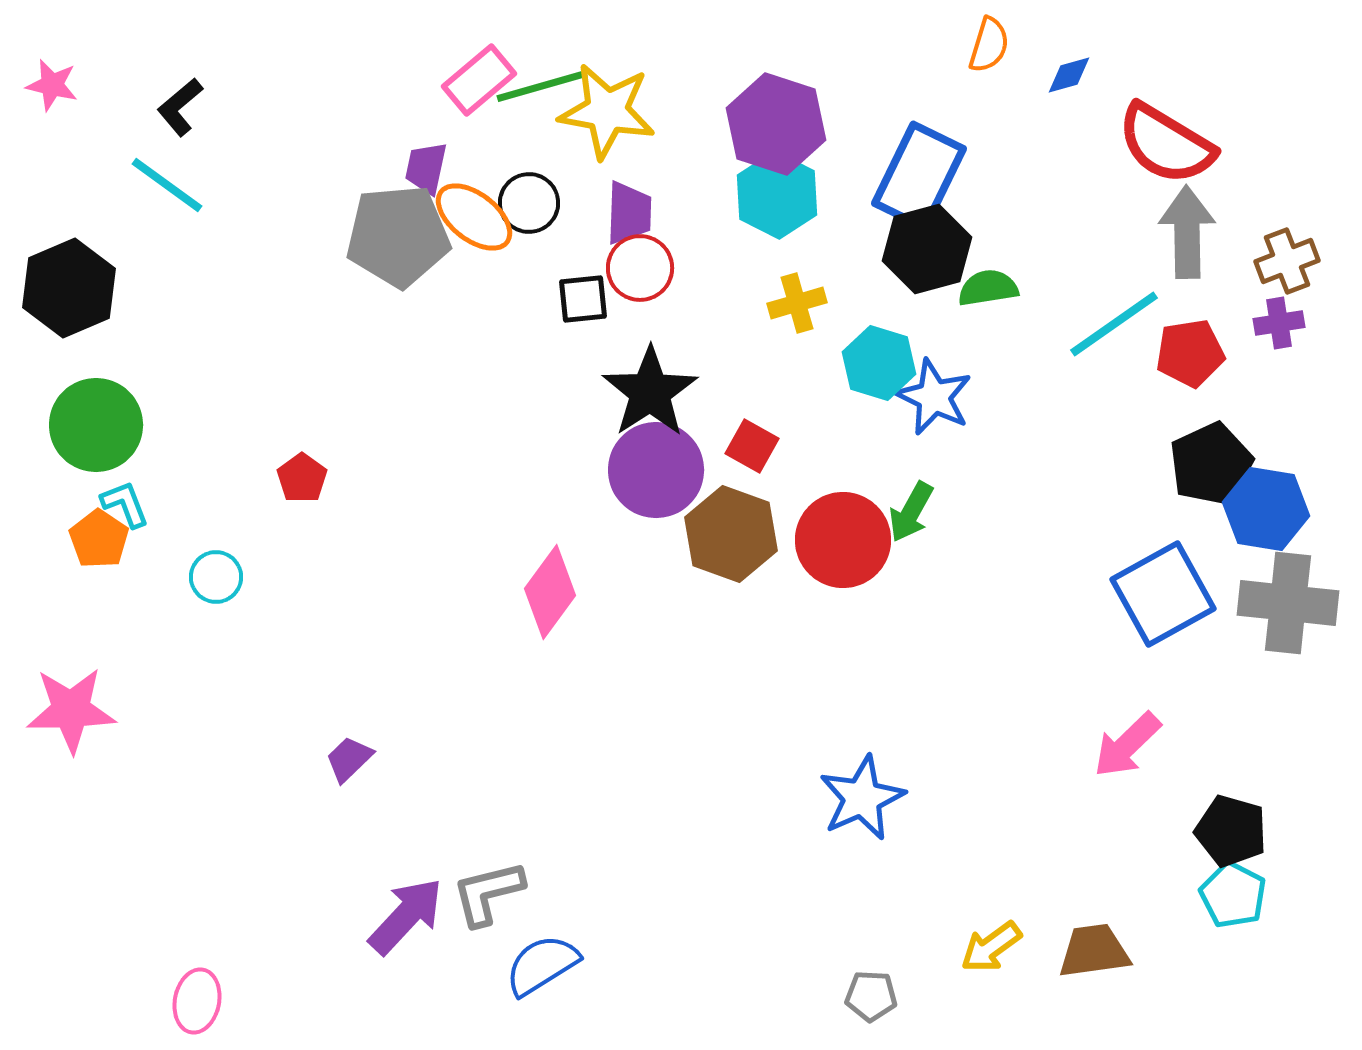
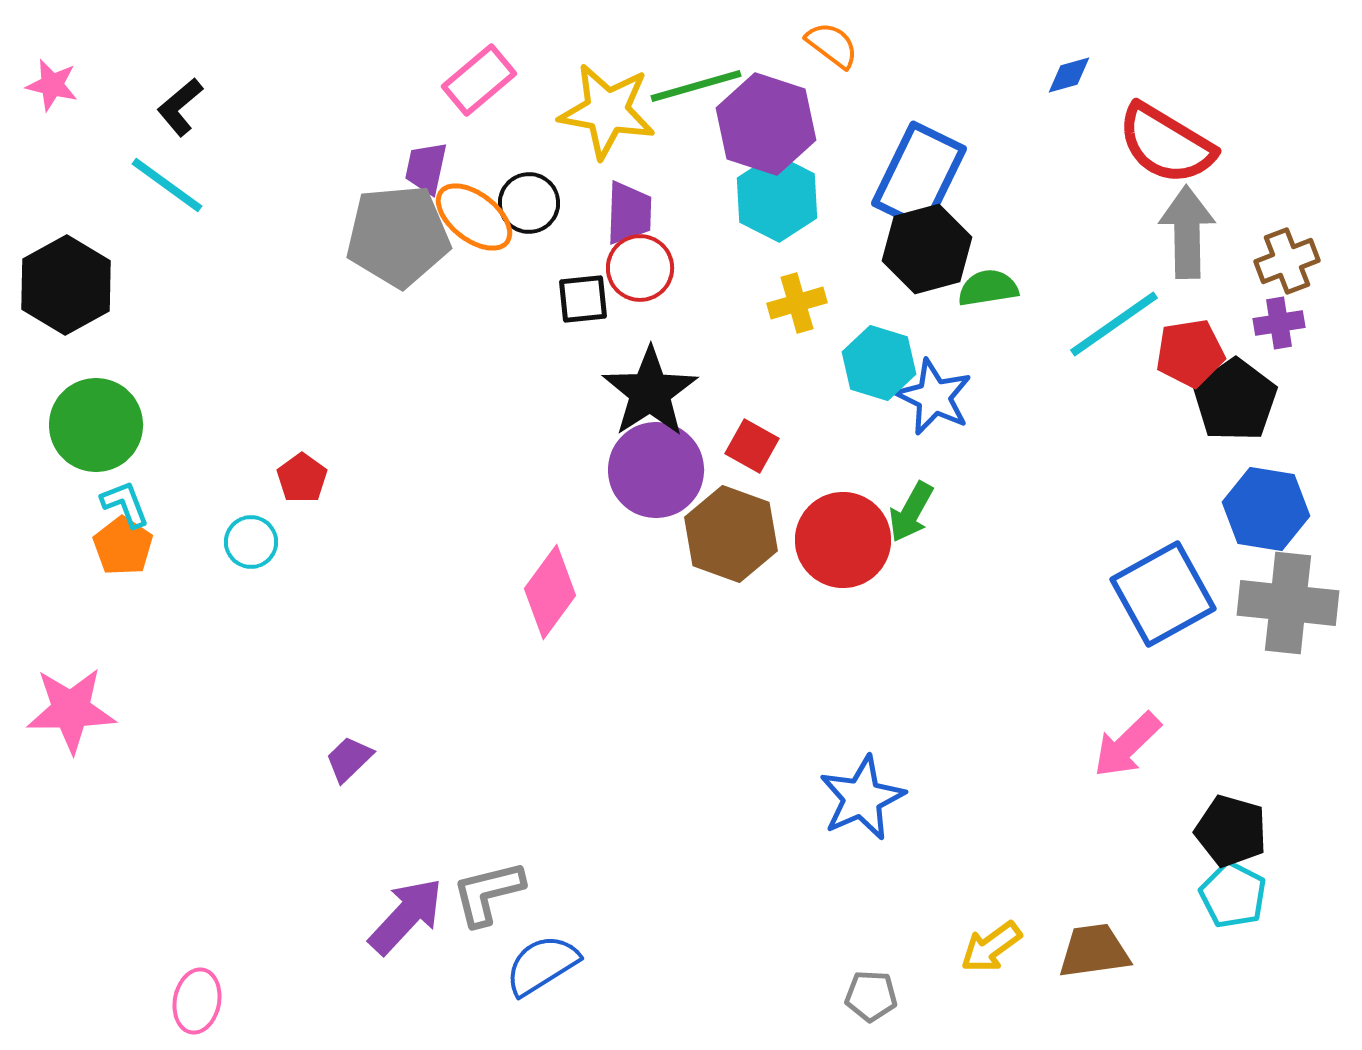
orange semicircle at (989, 45): moved 157 px left; rotated 70 degrees counterclockwise
green line at (542, 86): moved 154 px right
purple hexagon at (776, 124): moved 10 px left
cyan hexagon at (777, 195): moved 3 px down
black hexagon at (69, 288): moved 3 px left, 3 px up; rotated 6 degrees counterclockwise
black pentagon at (1211, 464): moved 24 px right, 64 px up; rotated 10 degrees counterclockwise
orange pentagon at (99, 539): moved 24 px right, 7 px down
cyan circle at (216, 577): moved 35 px right, 35 px up
